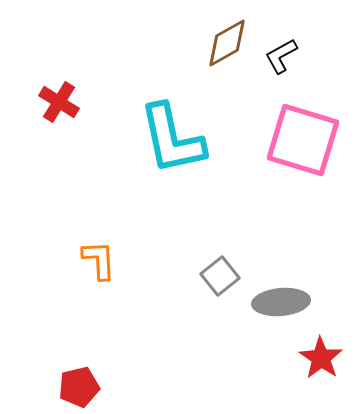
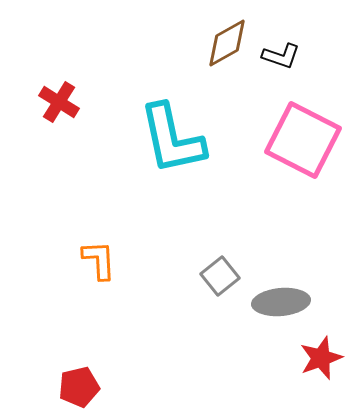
black L-shape: rotated 132 degrees counterclockwise
pink square: rotated 10 degrees clockwise
red star: rotated 18 degrees clockwise
